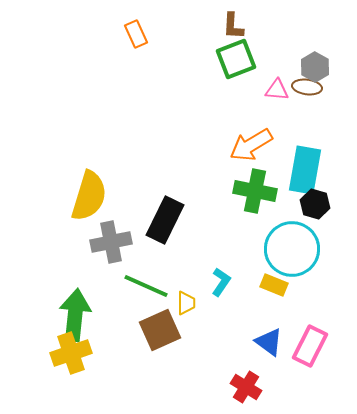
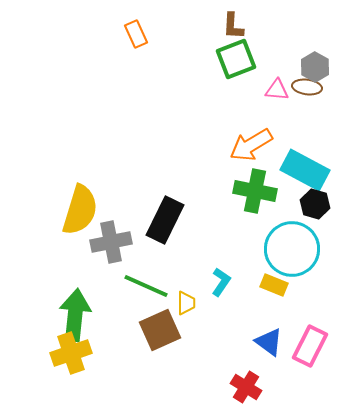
cyan rectangle: rotated 72 degrees counterclockwise
yellow semicircle: moved 9 px left, 14 px down
